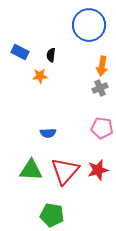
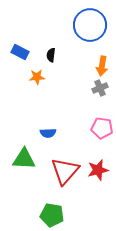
blue circle: moved 1 px right
orange star: moved 3 px left, 1 px down
green triangle: moved 7 px left, 11 px up
